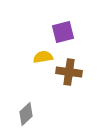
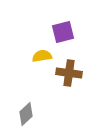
yellow semicircle: moved 1 px left, 1 px up
brown cross: moved 1 px down
